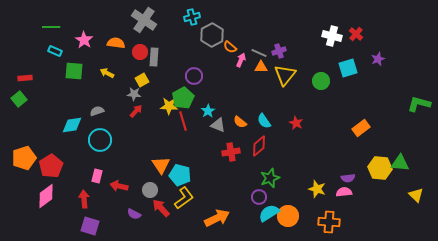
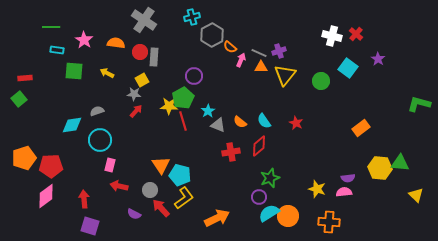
cyan rectangle at (55, 51): moved 2 px right, 1 px up; rotated 16 degrees counterclockwise
purple star at (378, 59): rotated 16 degrees counterclockwise
cyan square at (348, 68): rotated 36 degrees counterclockwise
red pentagon at (51, 166): rotated 30 degrees clockwise
pink rectangle at (97, 176): moved 13 px right, 11 px up
